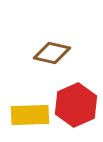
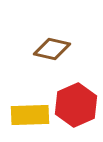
brown diamond: moved 4 px up
